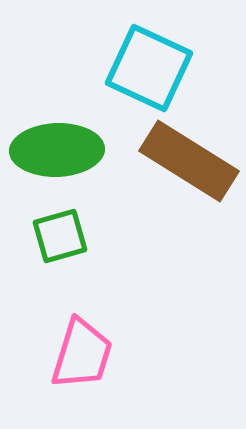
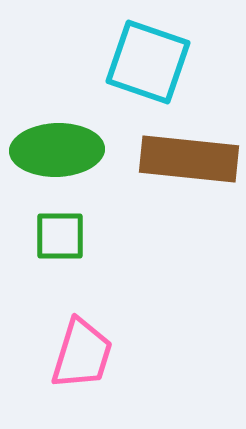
cyan square: moved 1 px left, 6 px up; rotated 6 degrees counterclockwise
brown rectangle: moved 2 px up; rotated 26 degrees counterclockwise
green square: rotated 16 degrees clockwise
